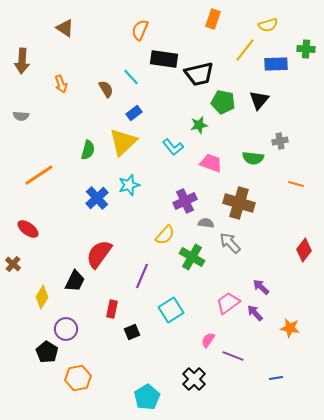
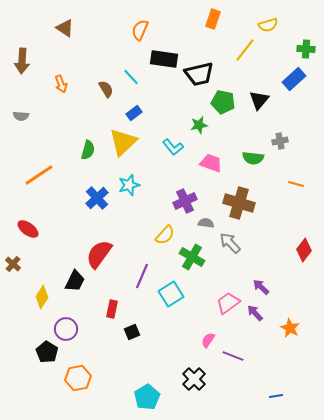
blue rectangle at (276, 64): moved 18 px right, 15 px down; rotated 40 degrees counterclockwise
cyan square at (171, 310): moved 16 px up
orange star at (290, 328): rotated 18 degrees clockwise
blue line at (276, 378): moved 18 px down
